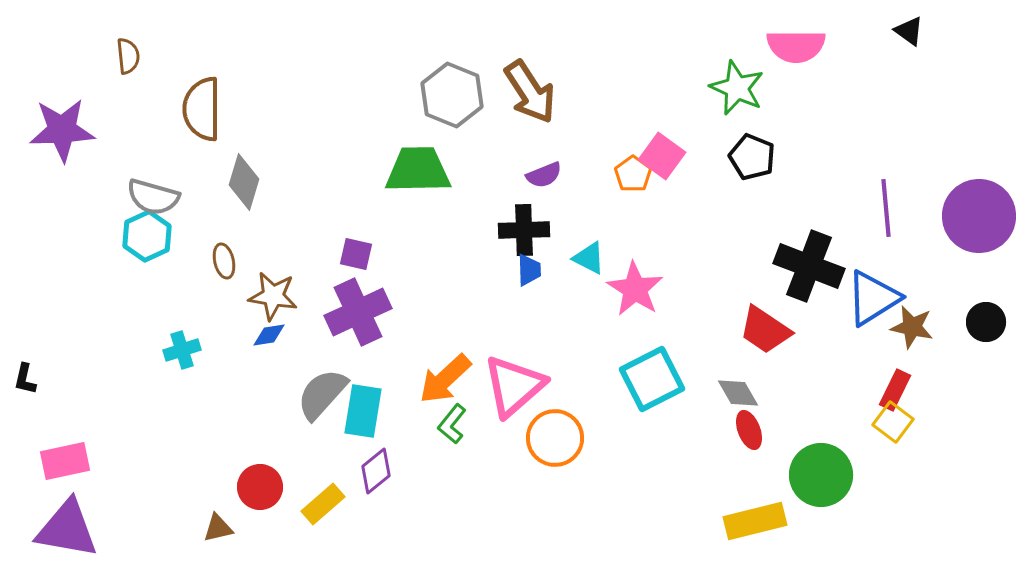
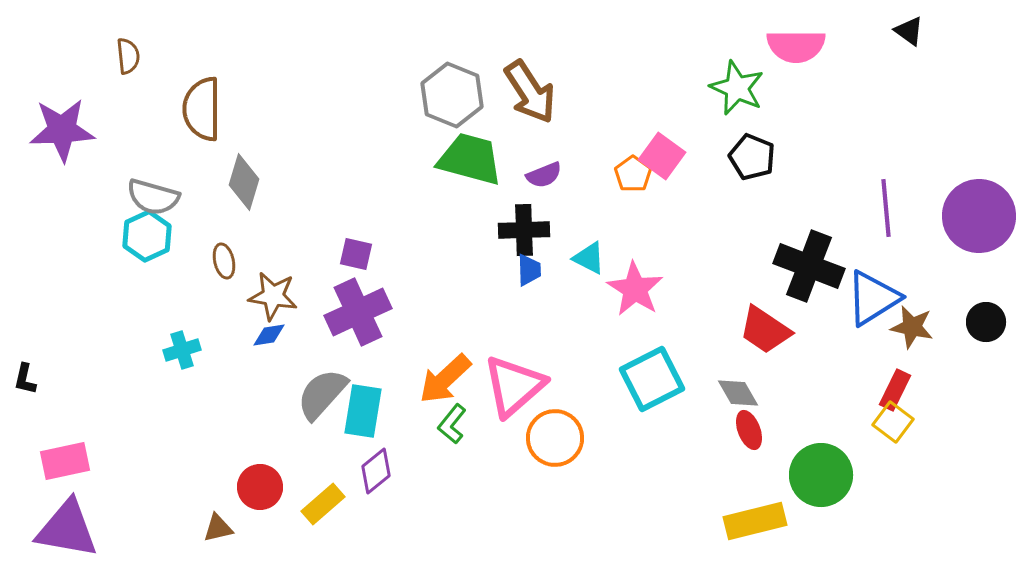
green trapezoid at (418, 170): moved 52 px right, 11 px up; rotated 16 degrees clockwise
